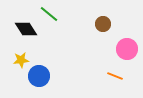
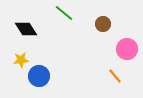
green line: moved 15 px right, 1 px up
orange line: rotated 28 degrees clockwise
